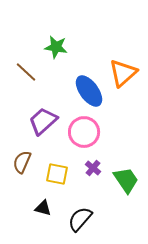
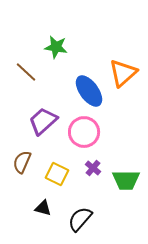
yellow square: rotated 15 degrees clockwise
green trapezoid: rotated 124 degrees clockwise
